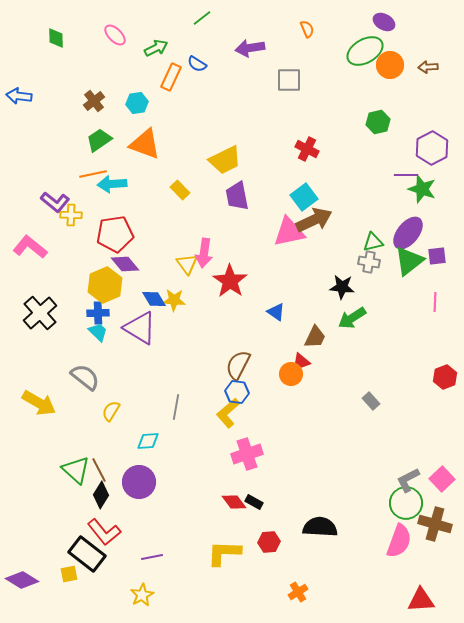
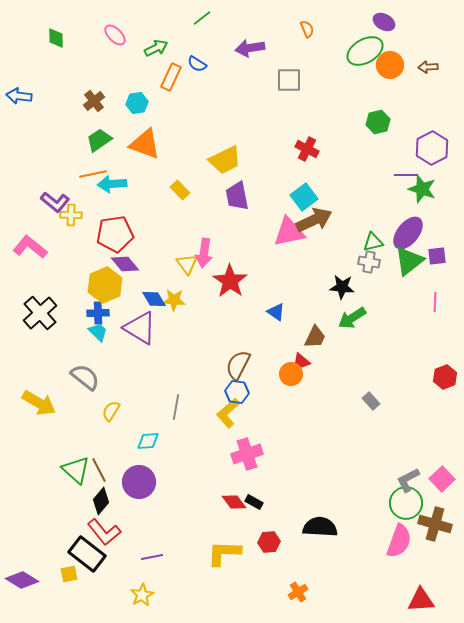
black diamond at (101, 495): moved 6 px down; rotated 8 degrees clockwise
